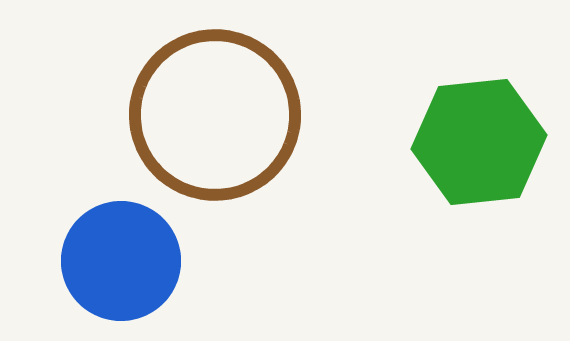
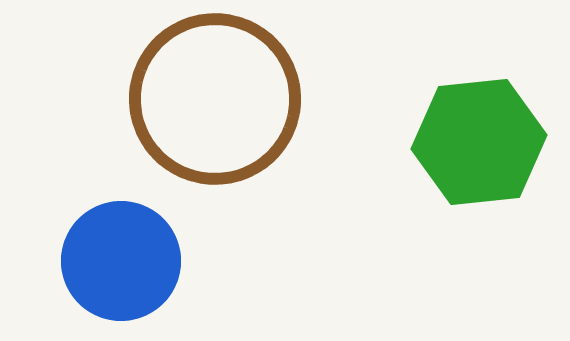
brown circle: moved 16 px up
